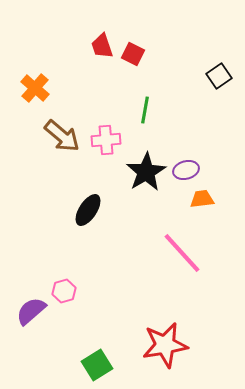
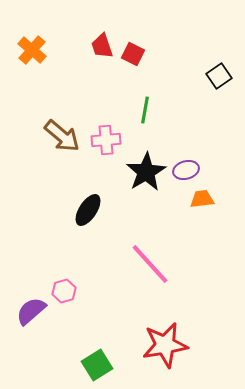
orange cross: moved 3 px left, 38 px up
pink line: moved 32 px left, 11 px down
